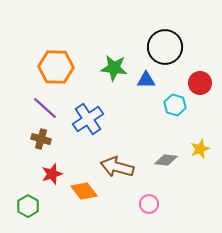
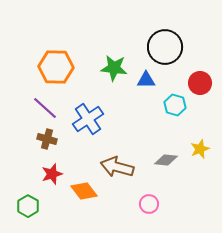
brown cross: moved 6 px right
